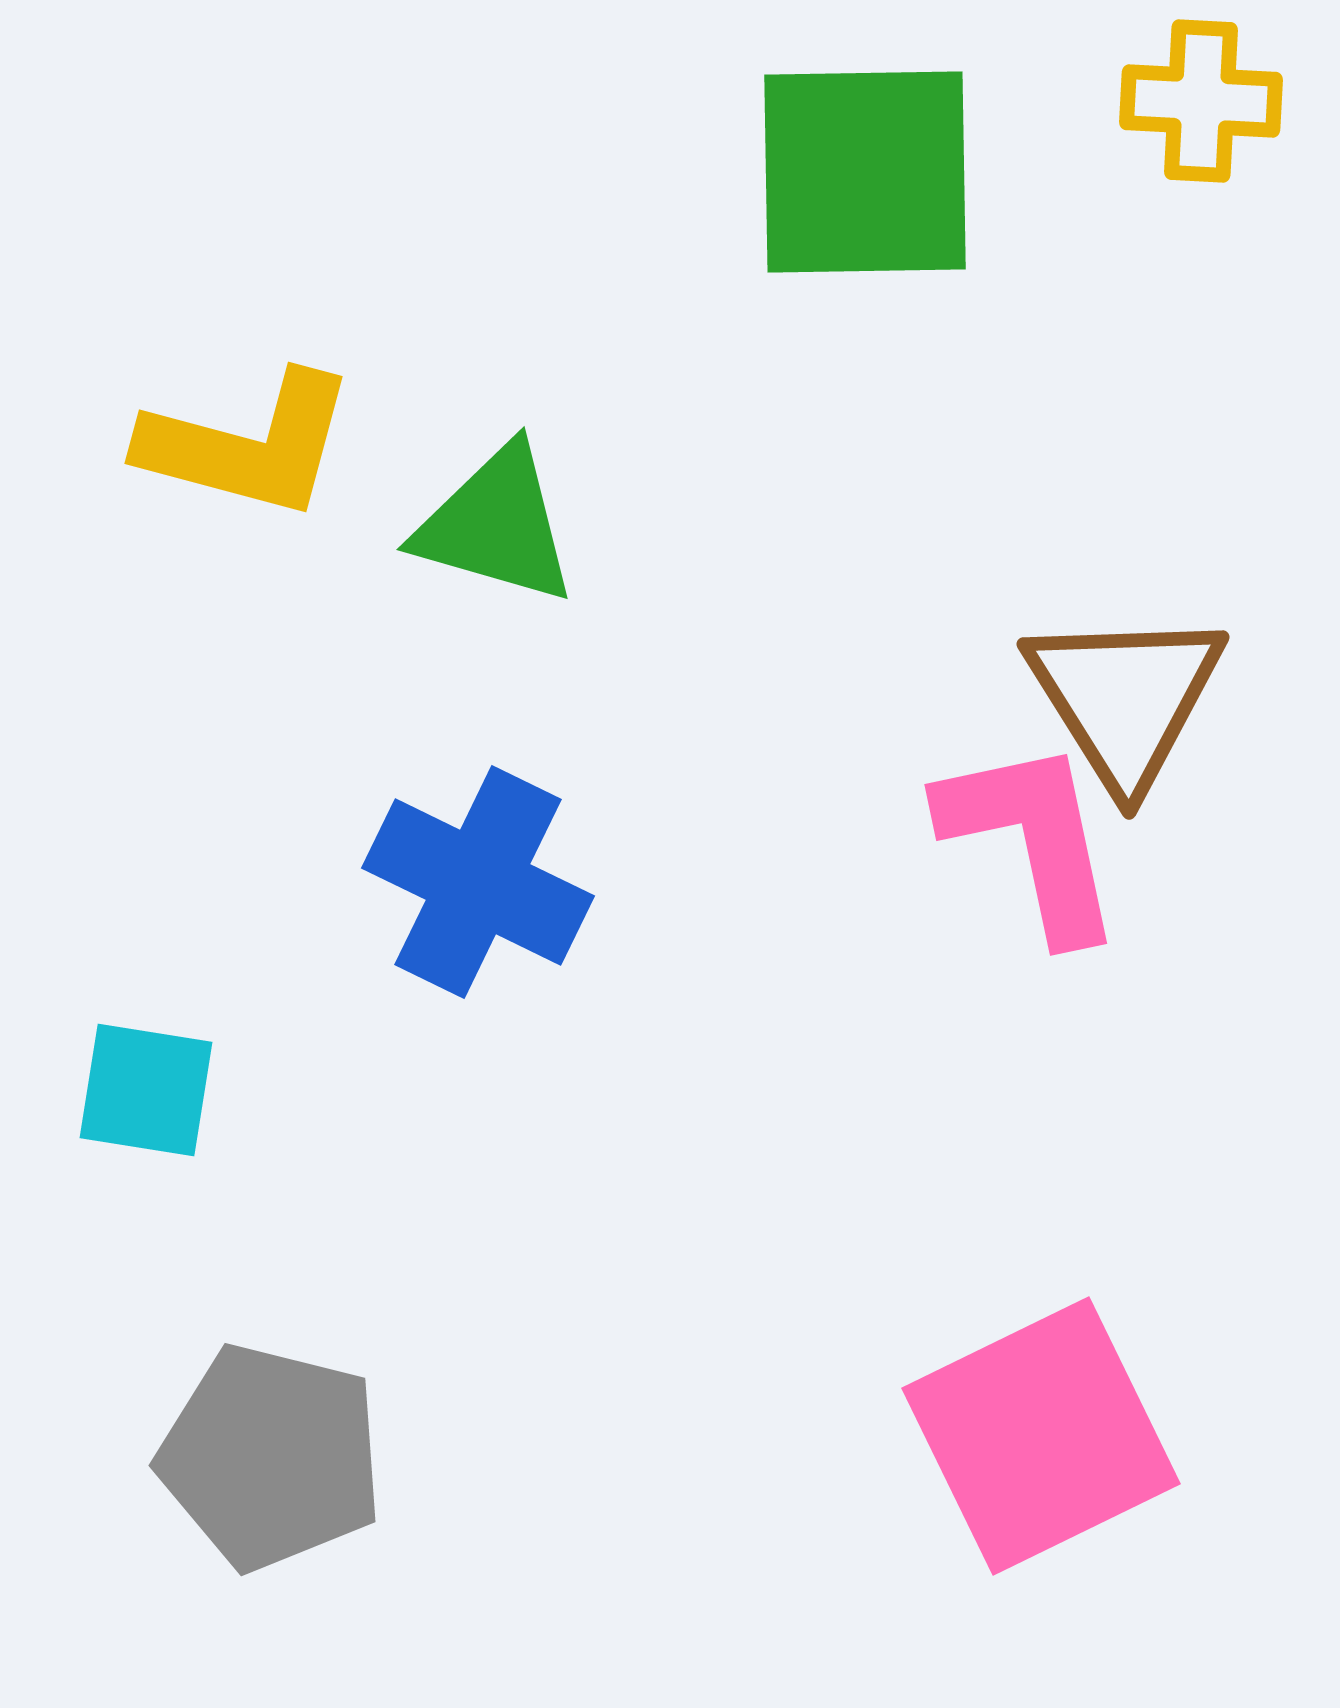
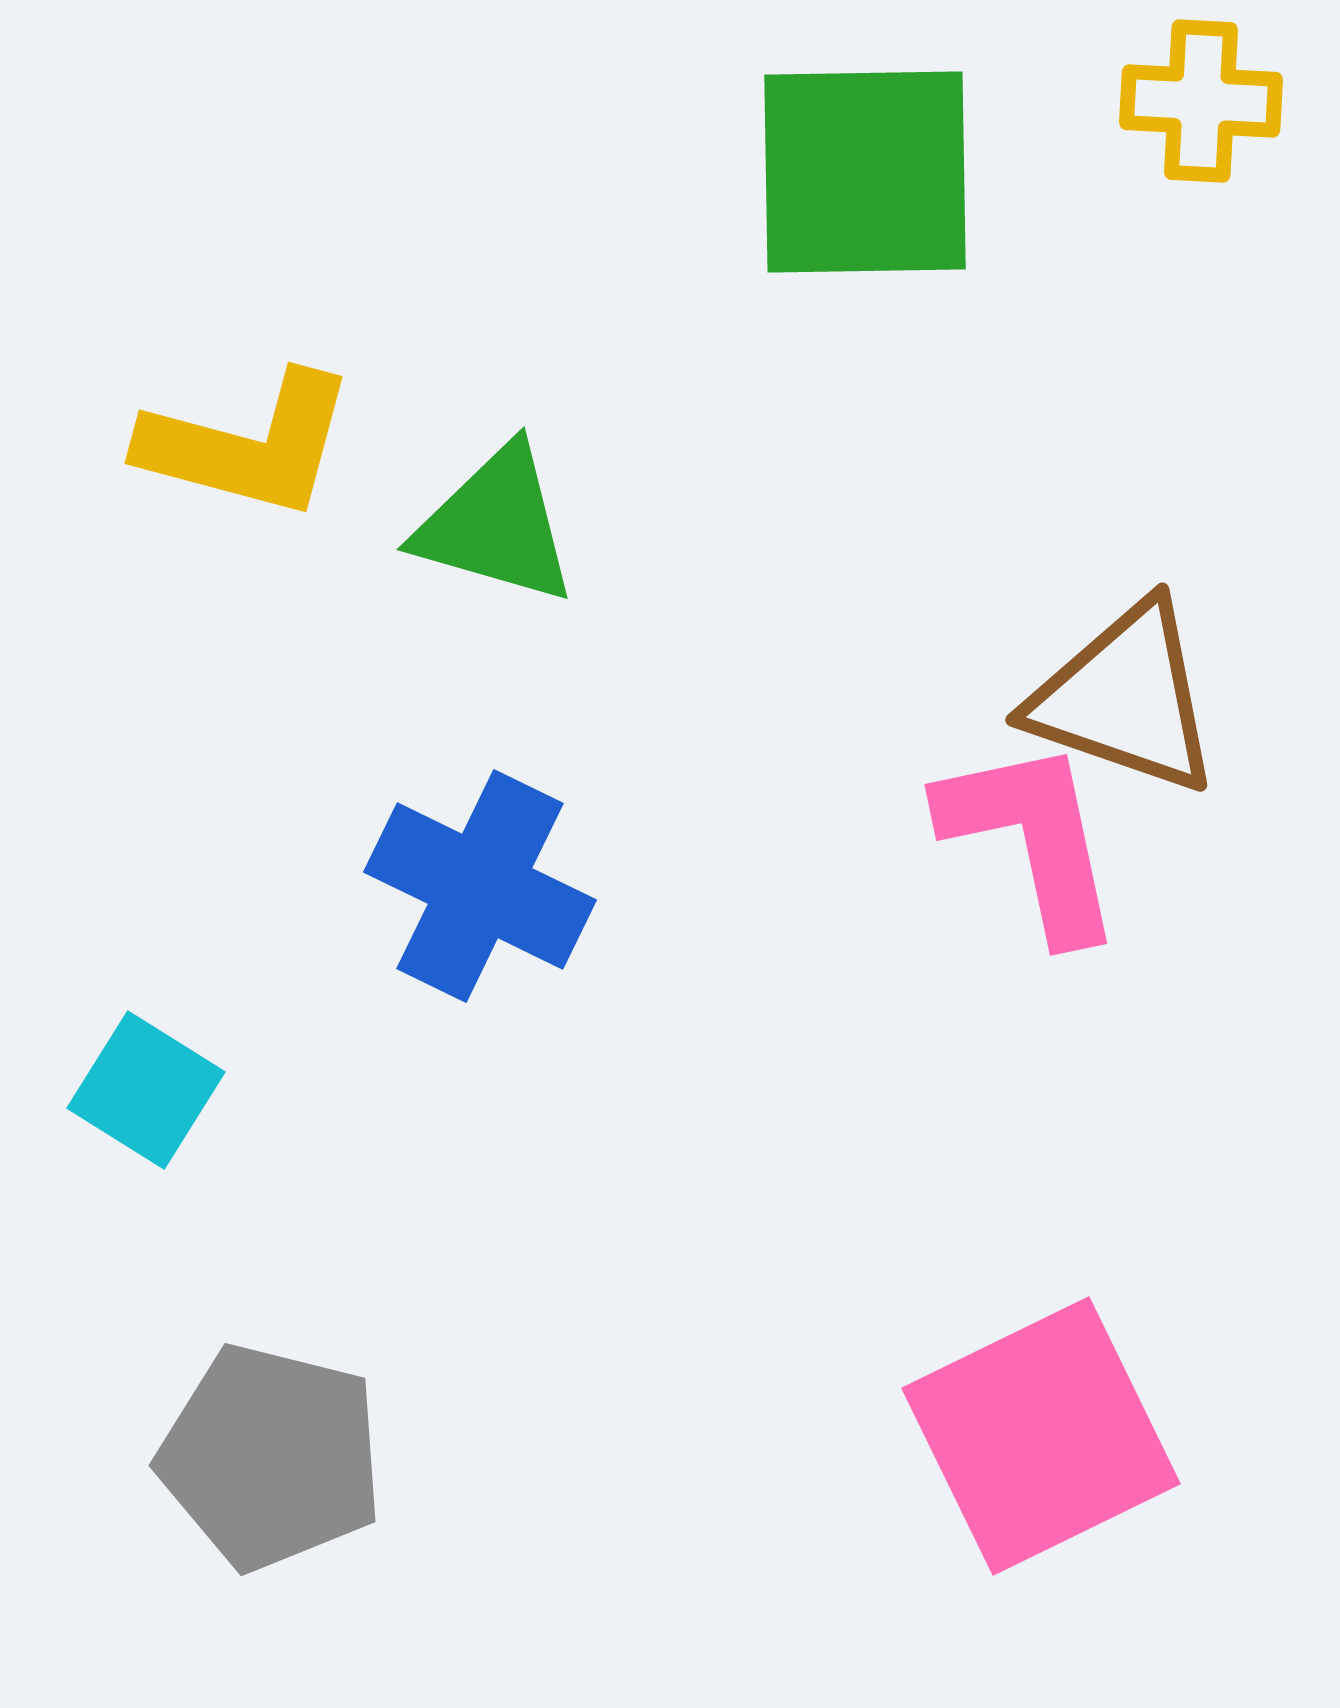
brown triangle: rotated 39 degrees counterclockwise
blue cross: moved 2 px right, 4 px down
cyan square: rotated 23 degrees clockwise
